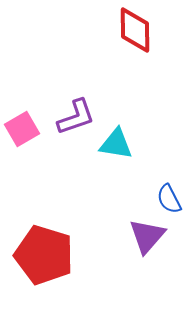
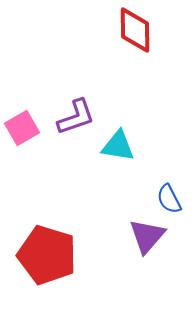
pink square: moved 1 px up
cyan triangle: moved 2 px right, 2 px down
red pentagon: moved 3 px right
